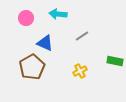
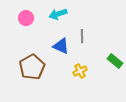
cyan arrow: rotated 24 degrees counterclockwise
gray line: rotated 56 degrees counterclockwise
blue triangle: moved 16 px right, 3 px down
green rectangle: rotated 28 degrees clockwise
